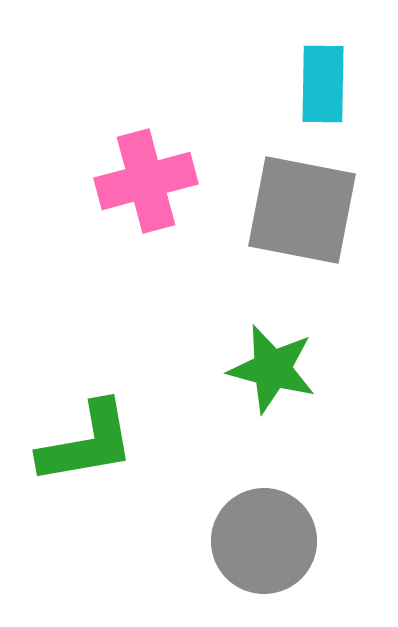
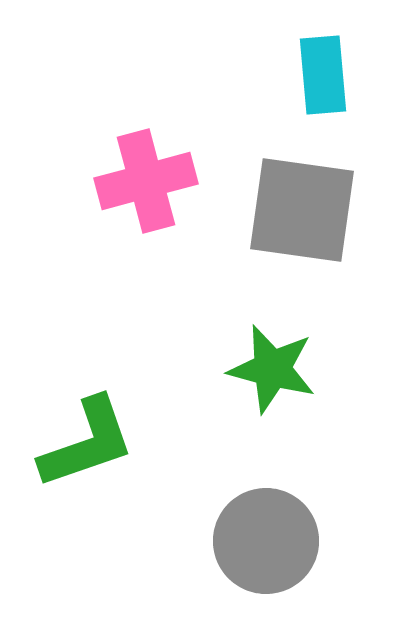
cyan rectangle: moved 9 px up; rotated 6 degrees counterclockwise
gray square: rotated 3 degrees counterclockwise
green L-shape: rotated 9 degrees counterclockwise
gray circle: moved 2 px right
